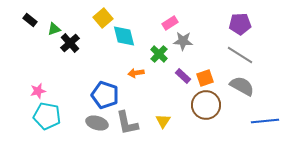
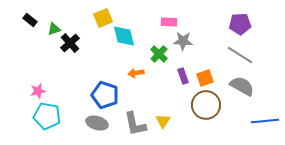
yellow square: rotated 18 degrees clockwise
pink rectangle: moved 1 px left, 1 px up; rotated 35 degrees clockwise
purple rectangle: rotated 28 degrees clockwise
gray L-shape: moved 8 px right, 1 px down
